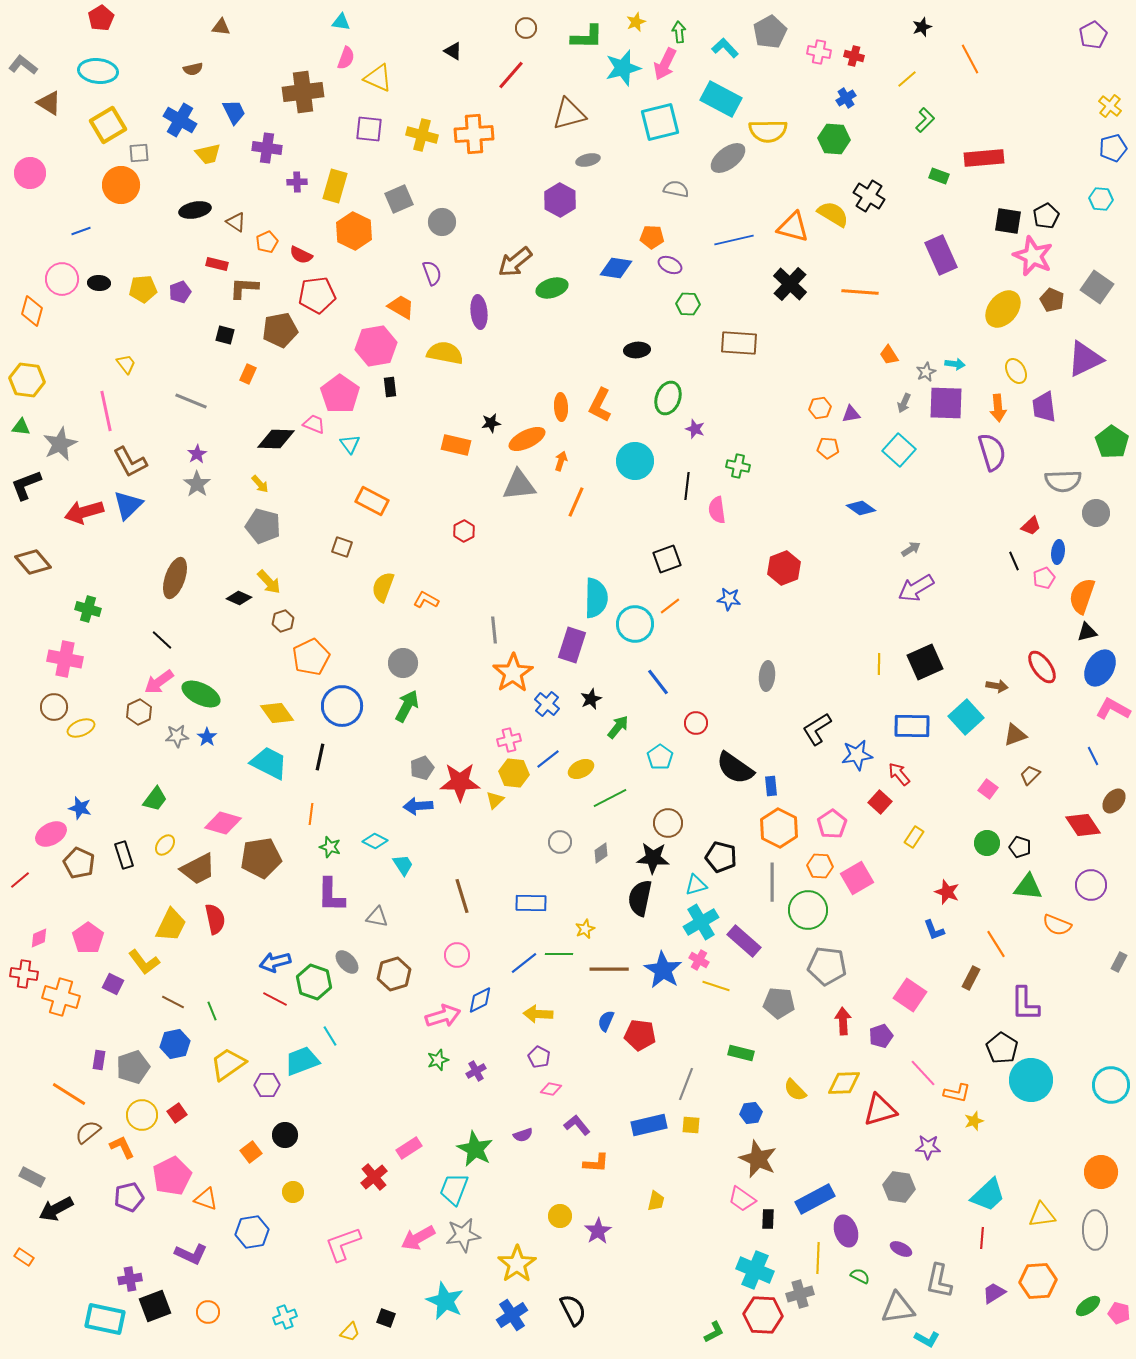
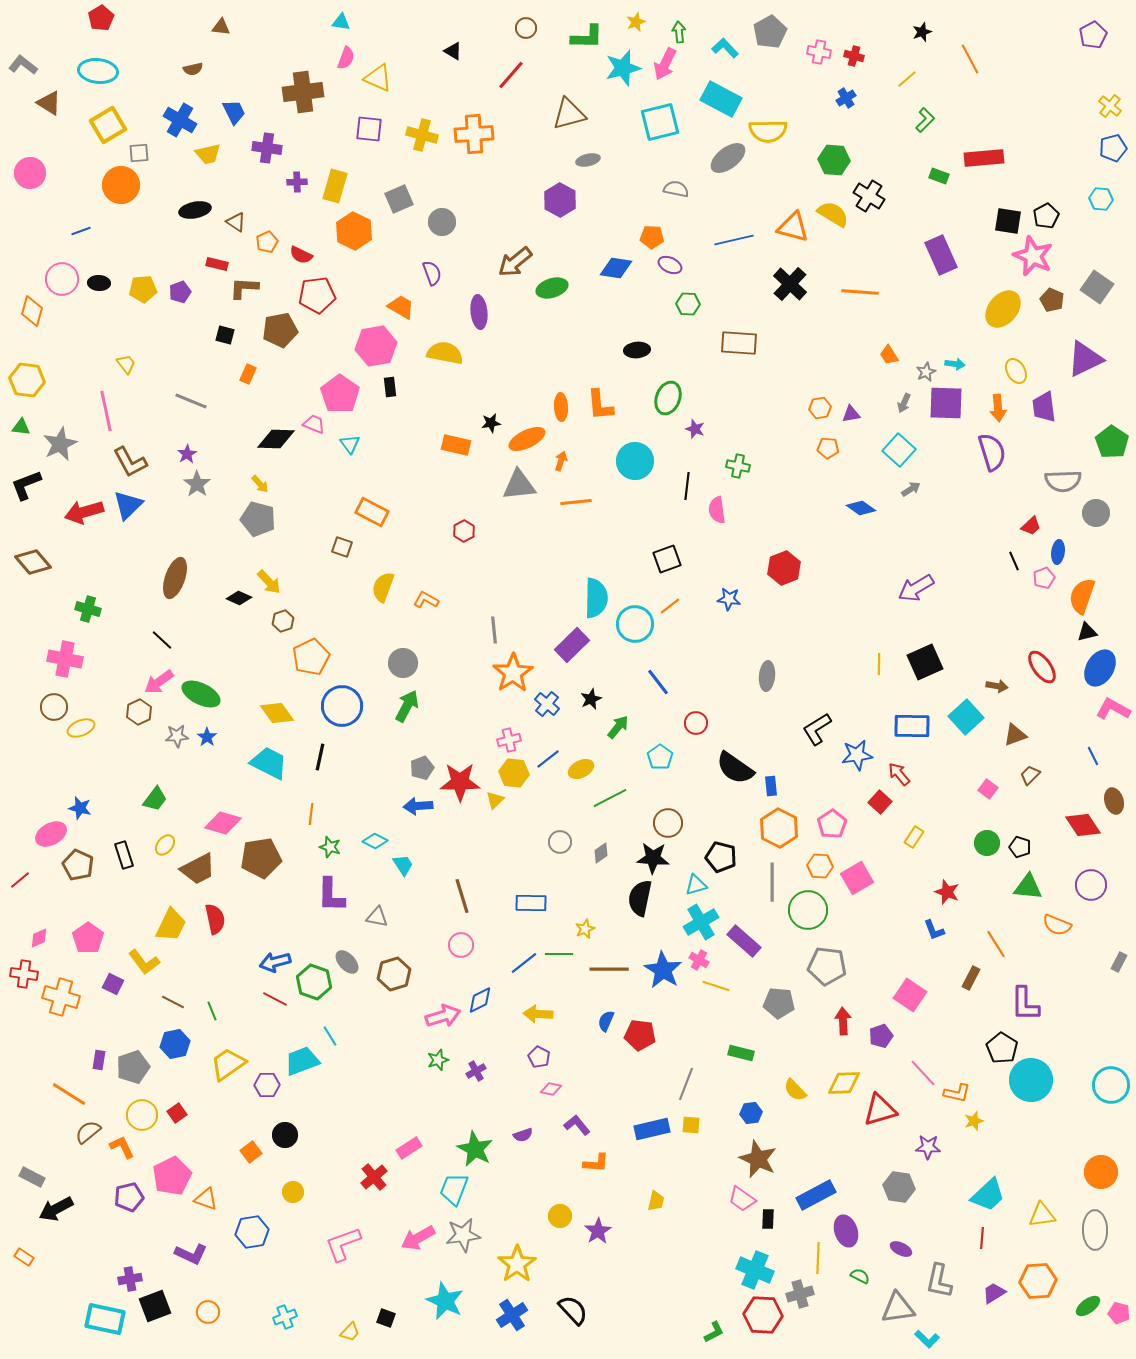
black star at (922, 27): moved 5 px down
green hexagon at (834, 139): moved 21 px down
orange L-shape at (600, 405): rotated 32 degrees counterclockwise
purple star at (197, 454): moved 10 px left
orange rectangle at (372, 501): moved 11 px down
orange line at (576, 502): rotated 60 degrees clockwise
gray pentagon at (263, 526): moved 5 px left, 7 px up
gray arrow at (911, 549): moved 60 px up
purple rectangle at (572, 645): rotated 28 degrees clockwise
brown ellipse at (1114, 801): rotated 55 degrees counterclockwise
brown pentagon at (79, 863): moved 1 px left, 2 px down
pink circle at (457, 955): moved 4 px right, 10 px up
blue rectangle at (649, 1125): moved 3 px right, 4 px down
blue rectangle at (815, 1199): moved 1 px right, 4 px up
black semicircle at (573, 1310): rotated 16 degrees counterclockwise
cyan L-shape at (927, 1339): rotated 15 degrees clockwise
